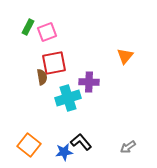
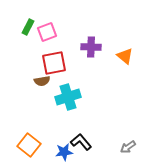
orange triangle: rotated 30 degrees counterclockwise
brown semicircle: moved 4 px down; rotated 91 degrees clockwise
purple cross: moved 2 px right, 35 px up
cyan cross: moved 1 px up
